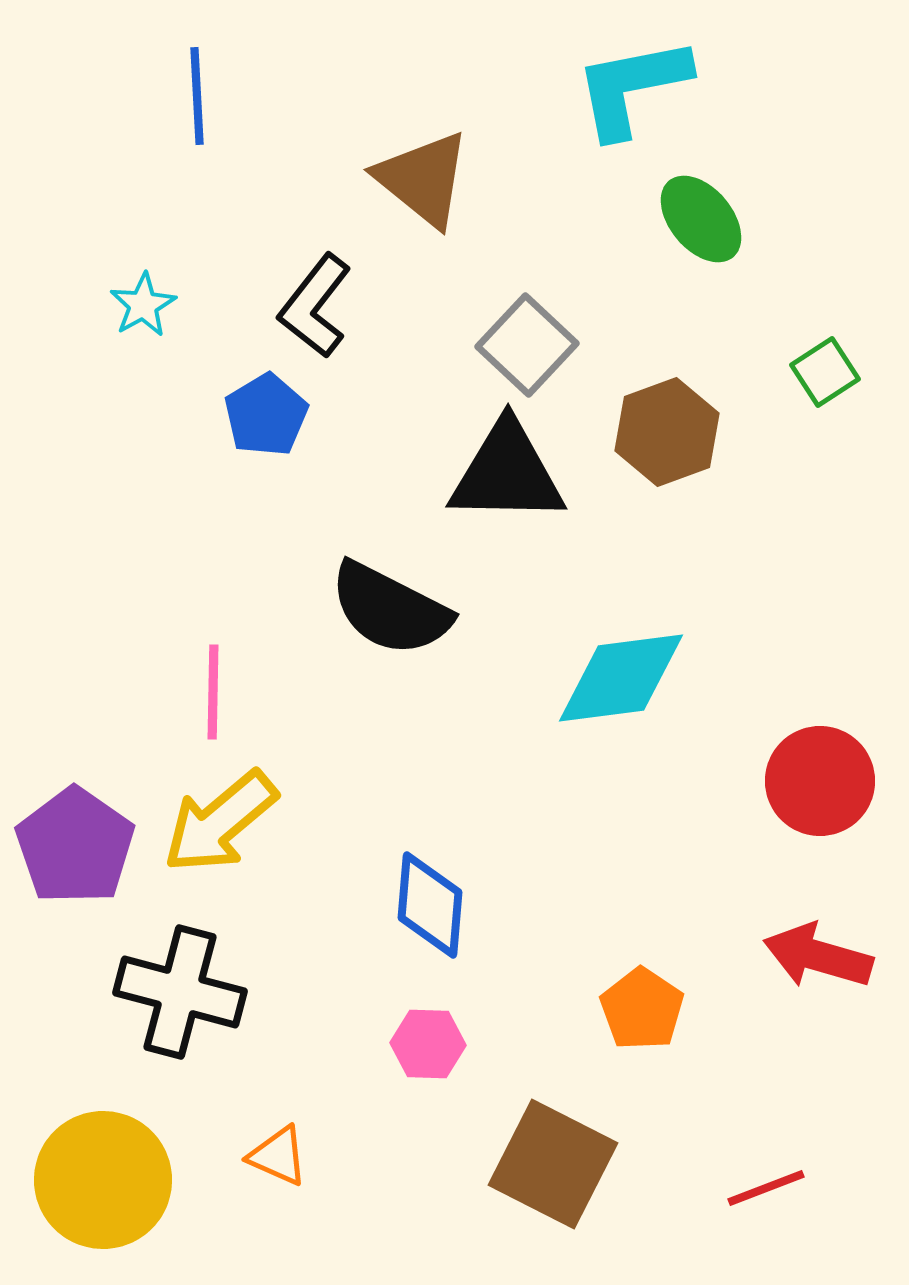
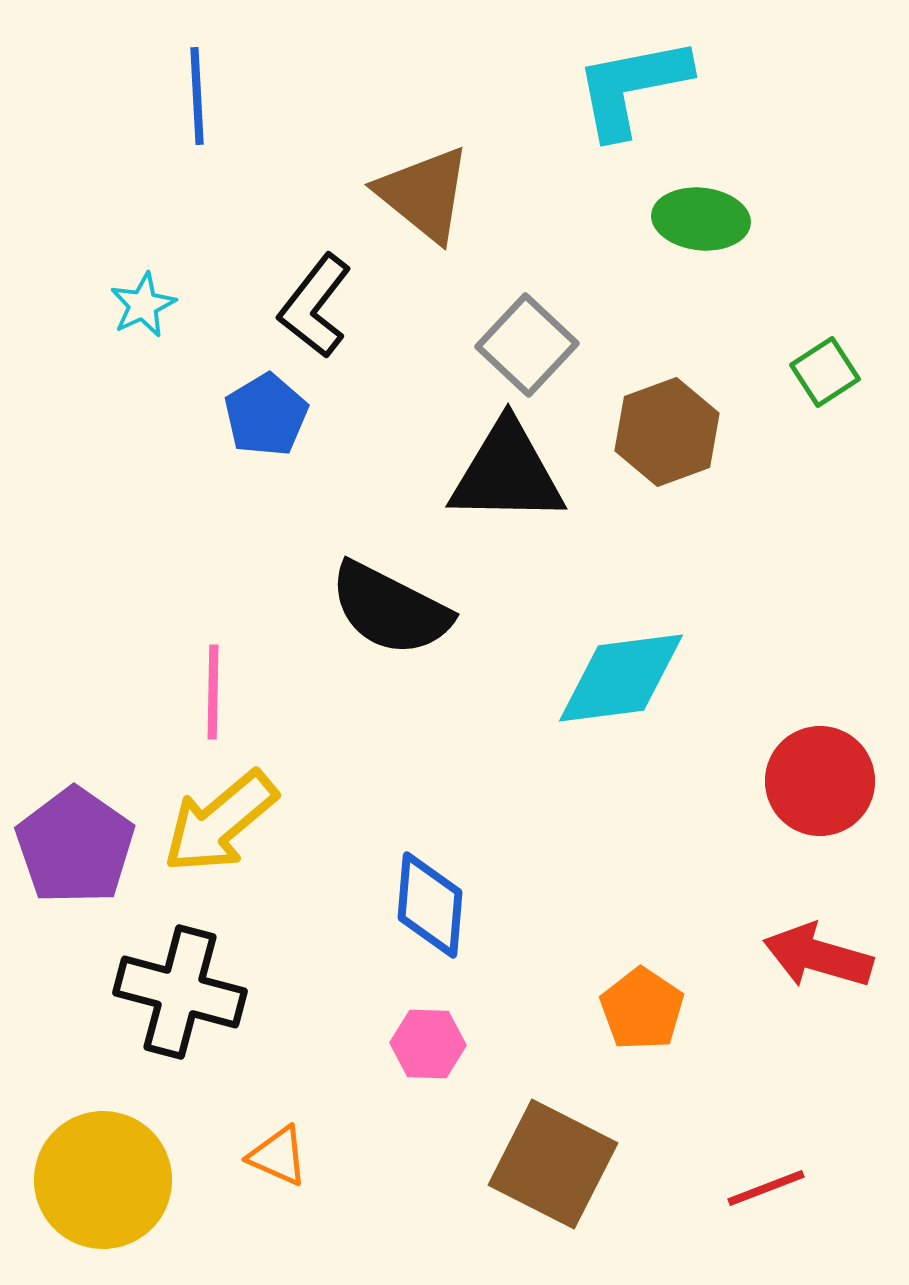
brown triangle: moved 1 px right, 15 px down
green ellipse: rotated 44 degrees counterclockwise
cyan star: rotated 4 degrees clockwise
